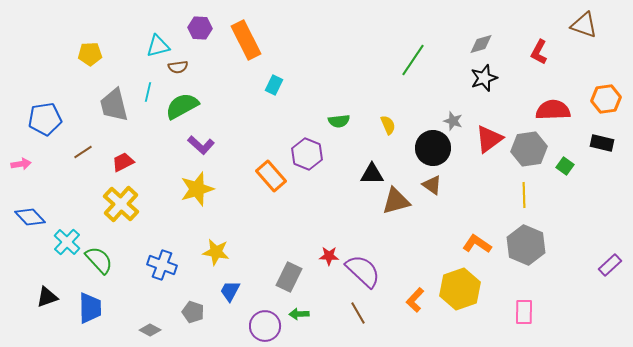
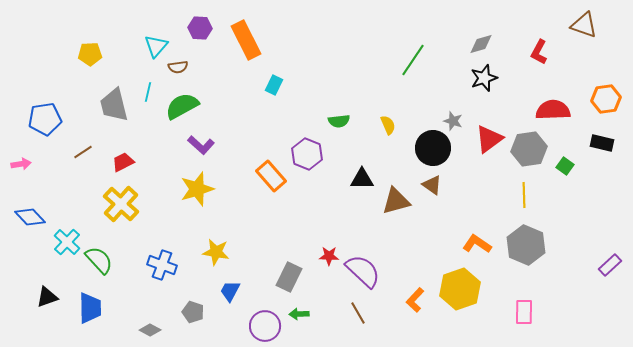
cyan triangle at (158, 46): moved 2 px left; rotated 35 degrees counterclockwise
black triangle at (372, 174): moved 10 px left, 5 px down
